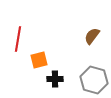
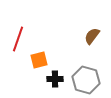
red line: rotated 10 degrees clockwise
gray hexagon: moved 8 px left
